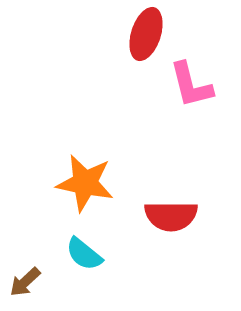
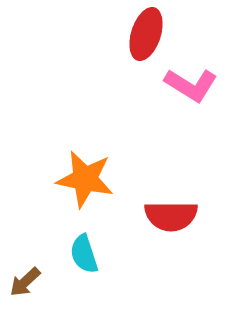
pink L-shape: rotated 44 degrees counterclockwise
orange star: moved 4 px up
cyan semicircle: rotated 33 degrees clockwise
